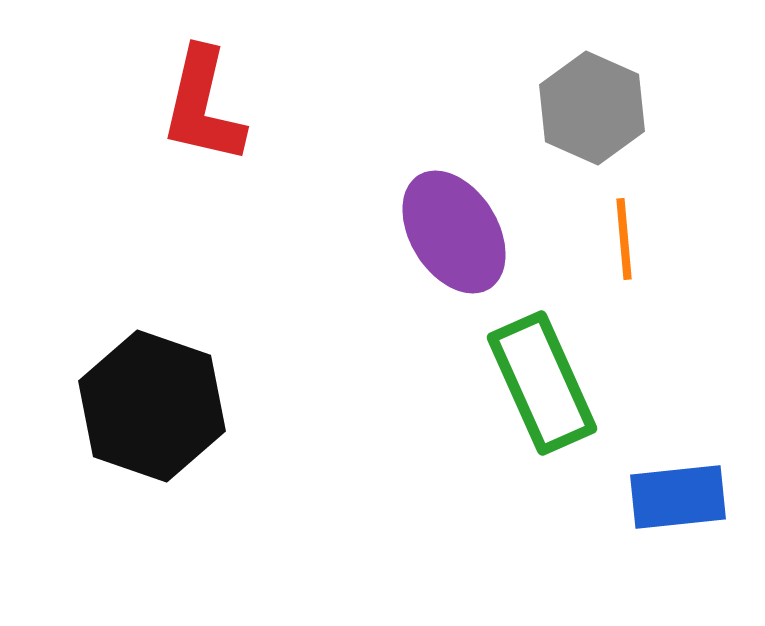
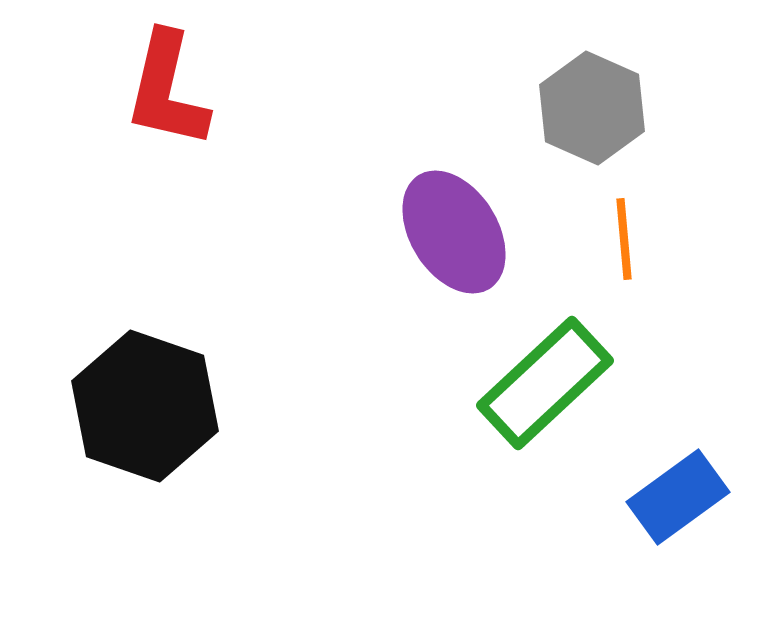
red L-shape: moved 36 px left, 16 px up
green rectangle: moved 3 px right; rotated 71 degrees clockwise
black hexagon: moved 7 px left
blue rectangle: rotated 30 degrees counterclockwise
